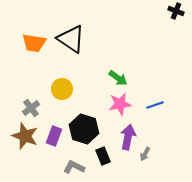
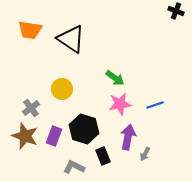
orange trapezoid: moved 4 px left, 13 px up
green arrow: moved 3 px left
